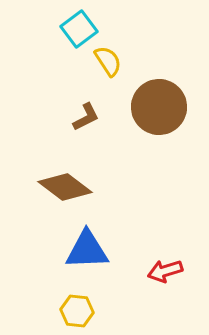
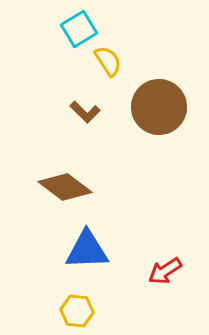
cyan square: rotated 6 degrees clockwise
brown L-shape: moved 1 px left, 5 px up; rotated 72 degrees clockwise
red arrow: rotated 16 degrees counterclockwise
